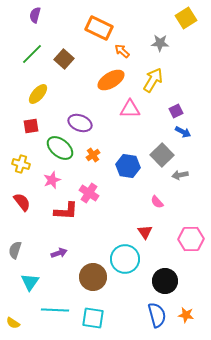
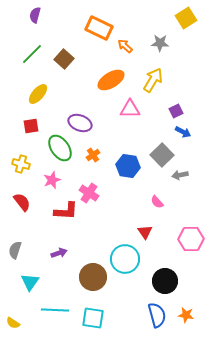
orange arrow: moved 3 px right, 5 px up
green ellipse: rotated 16 degrees clockwise
